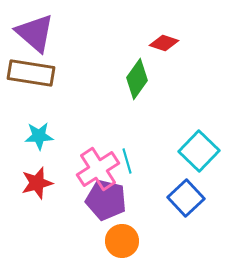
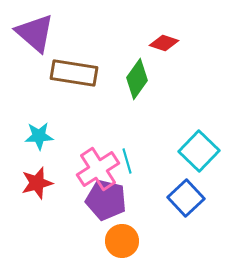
brown rectangle: moved 43 px right
